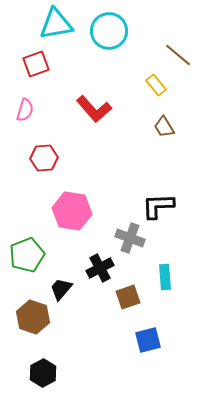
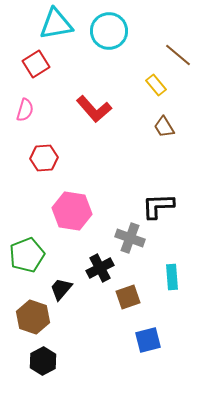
red square: rotated 12 degrees counterclockwise
cyan rectangle: moved 7 px right
black hexagon: moved 12 px up
